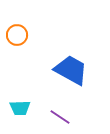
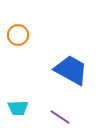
orange circle: moved 1 px right
cyan trapezoid: moved 2 px left
